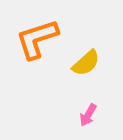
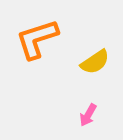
yellow semicircle: moved 9 px right, 1 px up; rotated 8 degrees clockwise
